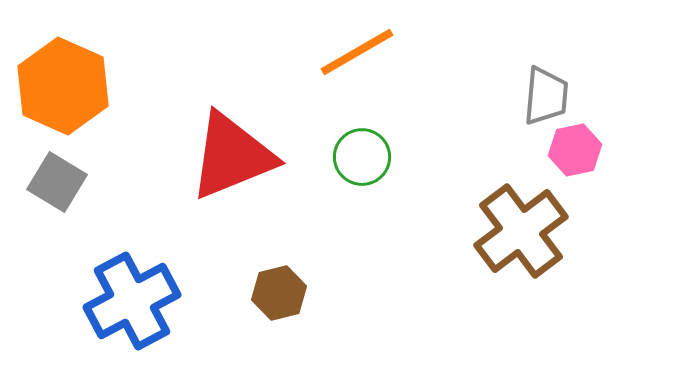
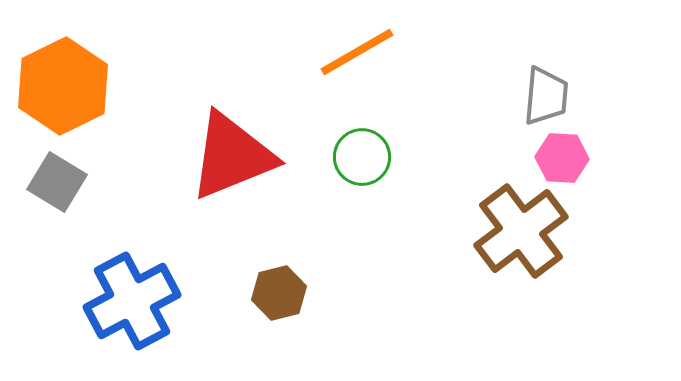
orange hexagon: rotated 10 degrees clockwise
pink hexagon: moved 13 px left, 8 px down; rotated 15 degrees clockwise
